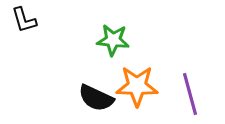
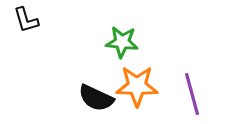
black L-shape: moved 2 px right
green star: moved 9 px right, 2 px down
purple line: moved 2 px right
